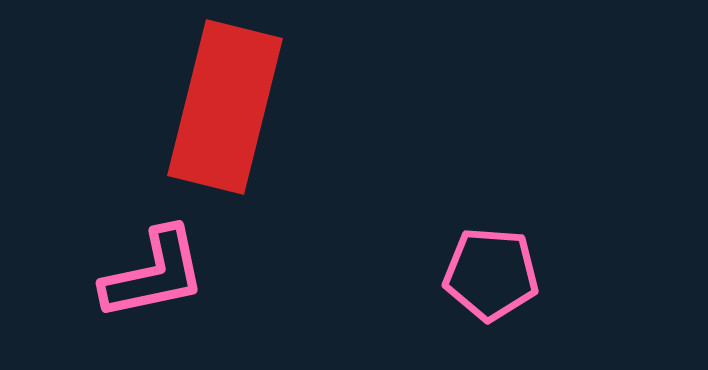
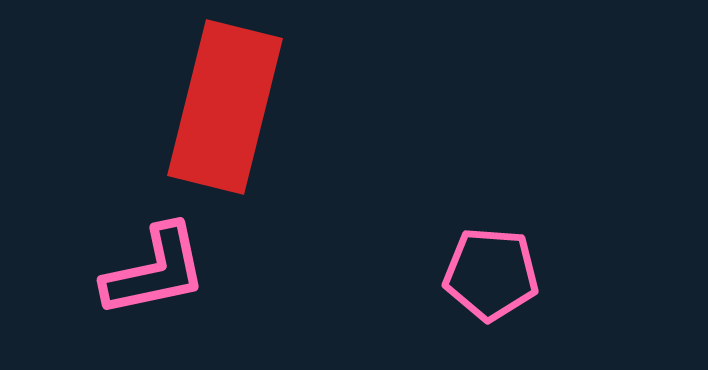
pink L-shape: moved 1 px right, 3 px up
